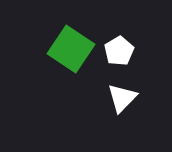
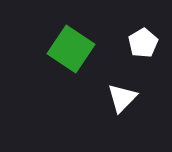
white pentagon: moved 24 px right, 8 px up
